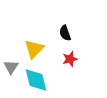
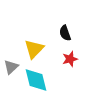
gray triangle: rotated 14 degrees clockwise
